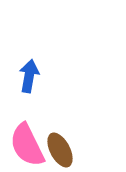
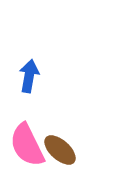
brown ellipse: rotated 20 degrees counterclockwise
